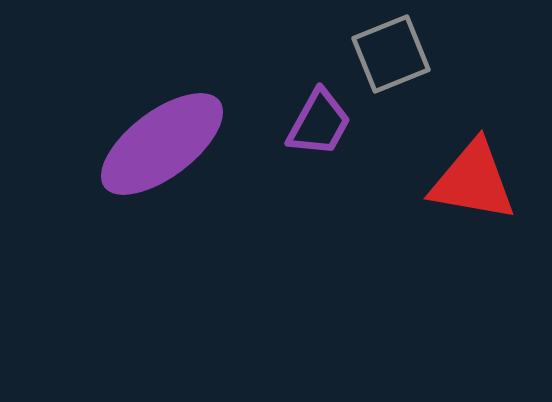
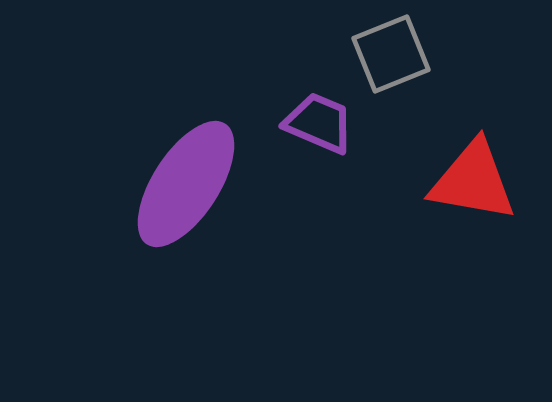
purple trapezoid: rotated 96 degrees counterclockwise
purple ellipse: moved 24 px right, 40 px down; rotated 20 degrees counterclockwise
